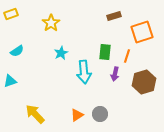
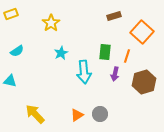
orange square: rotated 30 degrees counterclockwise
cyan triangle: rotated 32 degrees clockwise
